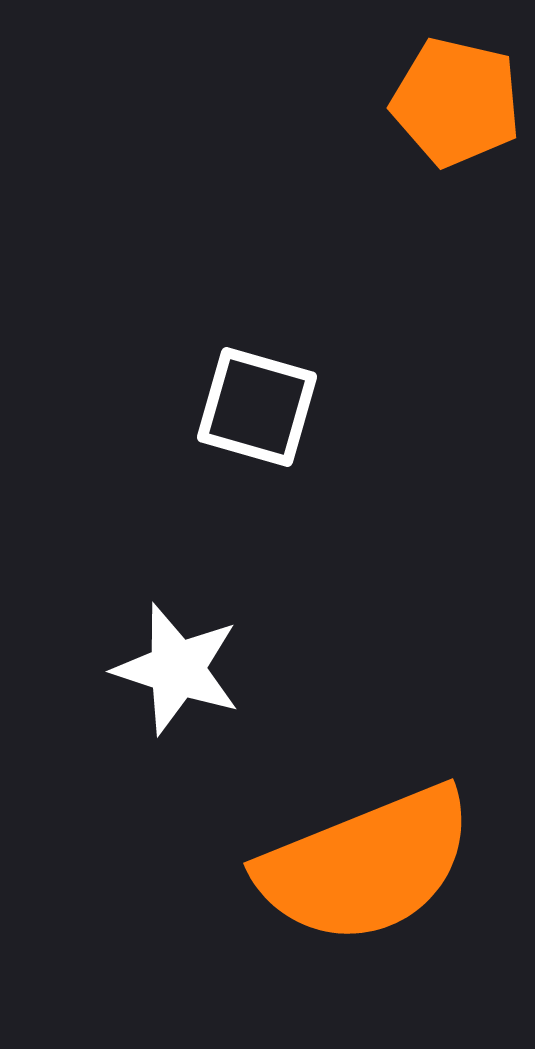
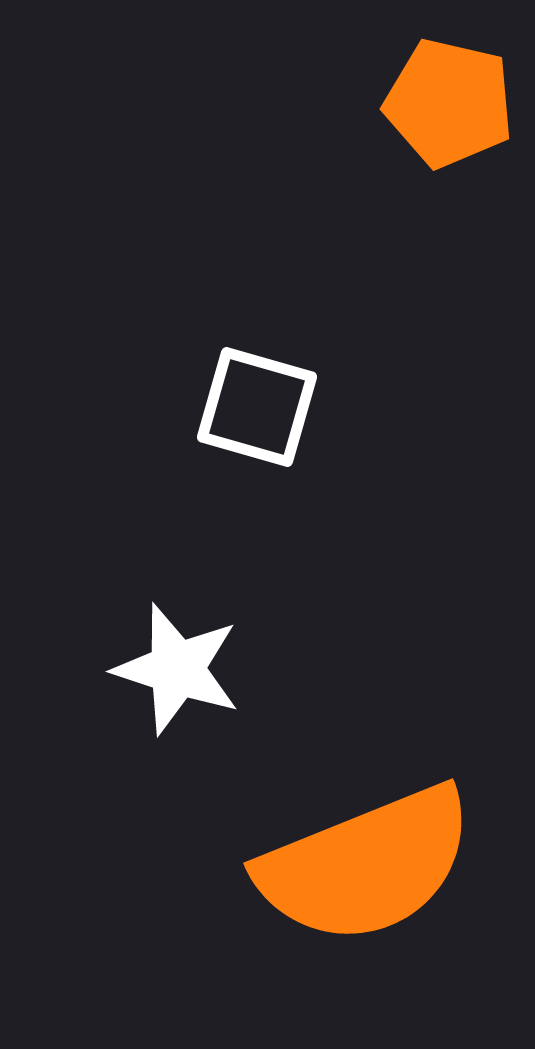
orange pentagon: moved 7 px left, 1 px down
